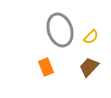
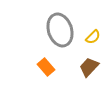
yellow semicircle: moved 2 px right
orange rectangle: rotated 18 degrees counterclockwise
